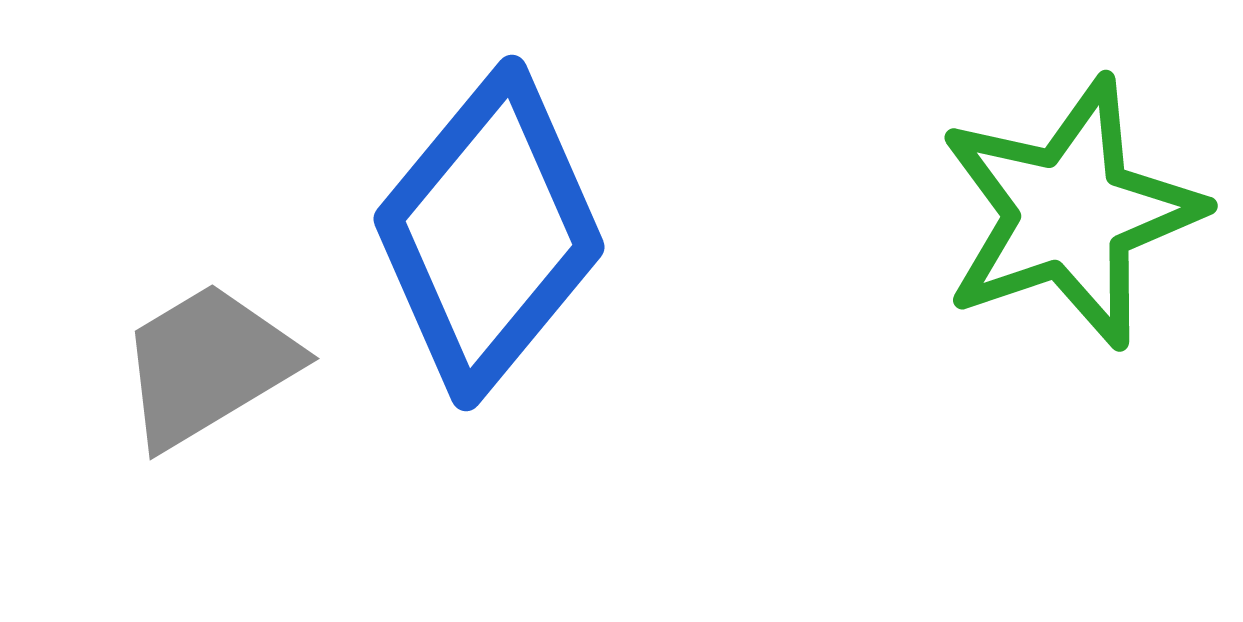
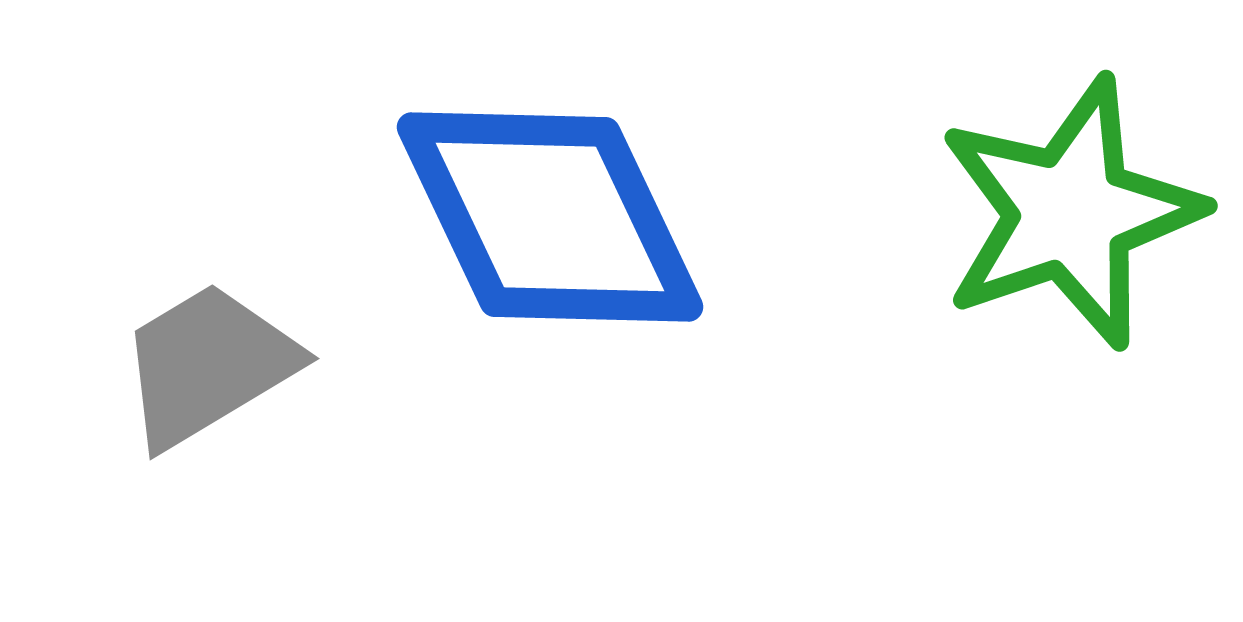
blue diamond: moved 61 px right, 16 px up; rotated 65 degrees counterclockwise
